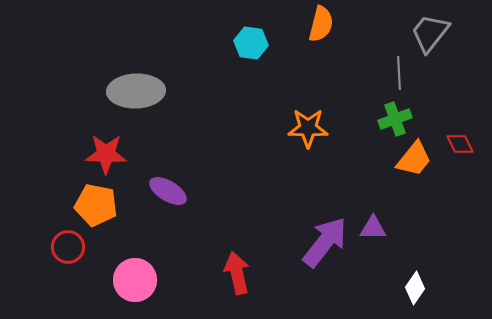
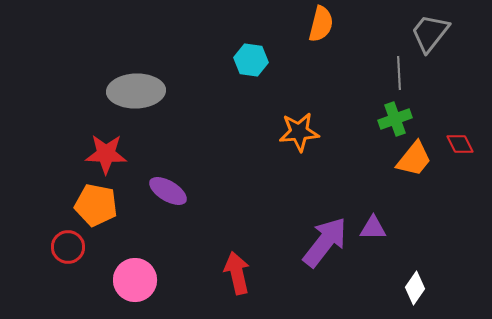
cyan hexagon: moved 17 px down
orange star: moved 9 px left, 4 px down; rotated 6 degrees counterclockwise
